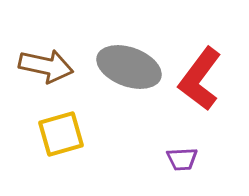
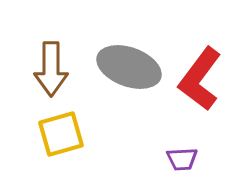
brown arrow: moved 5 px right, 3 px down; rotated 78 degrees clockwise
